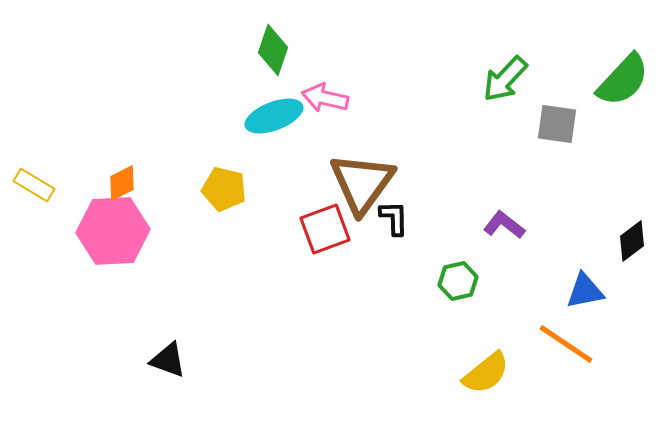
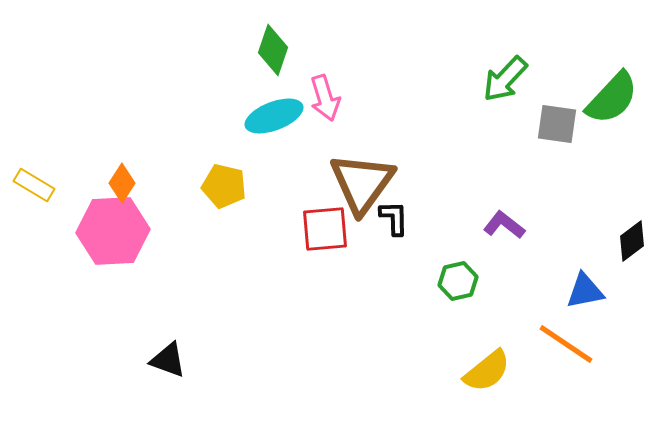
green semicircle: moved 11 px left, 18 px down
pink arrow: rotated 120 degrees counterclockwise
orange diamond: rotated 30 degrees counterclockwise
yellow pentagon: moved 3 px up
red square: rotated 15 degrees clockwise
yellow semicircle: moved 1 px right, 2 px up
